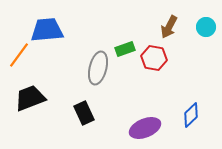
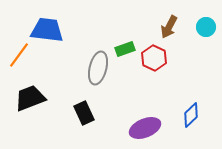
blue trapezoid: rotated 12 degrees clockwise
red hexagon: rotated 15 degrees clockwise
